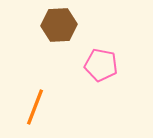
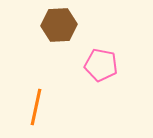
orange line: moved 1 px right; rotated 9 degrees counterclockwise
